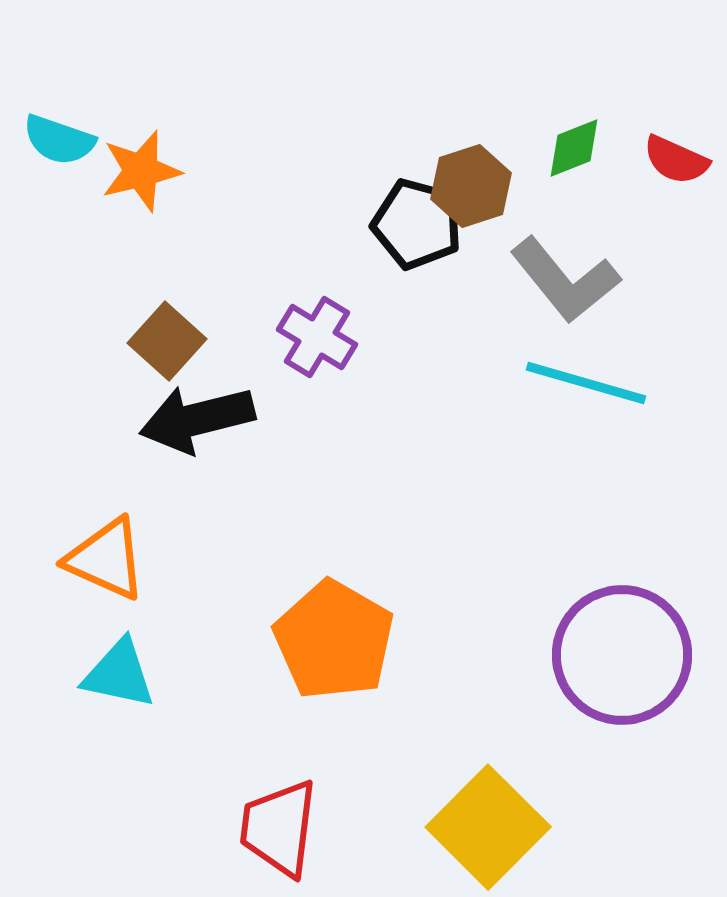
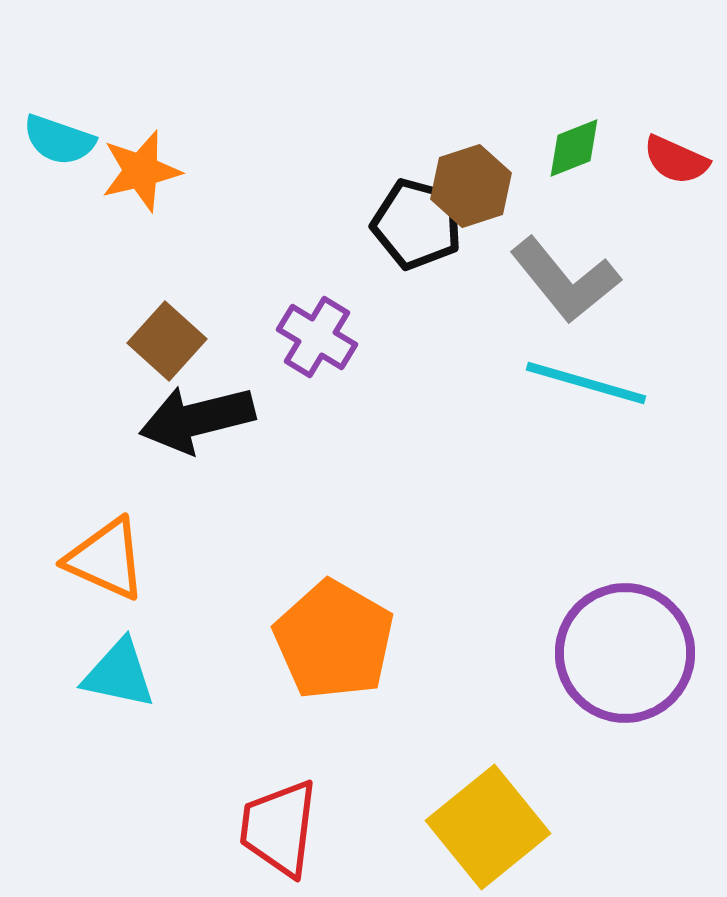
purple circle: moved 3 px right, 2 px up
yellow square: rotated 6 degrees clockwise
